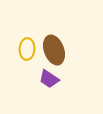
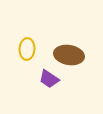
brown ellipse: moved 15 px right, 5 px down; rotated 60 degrees counterclockwise
